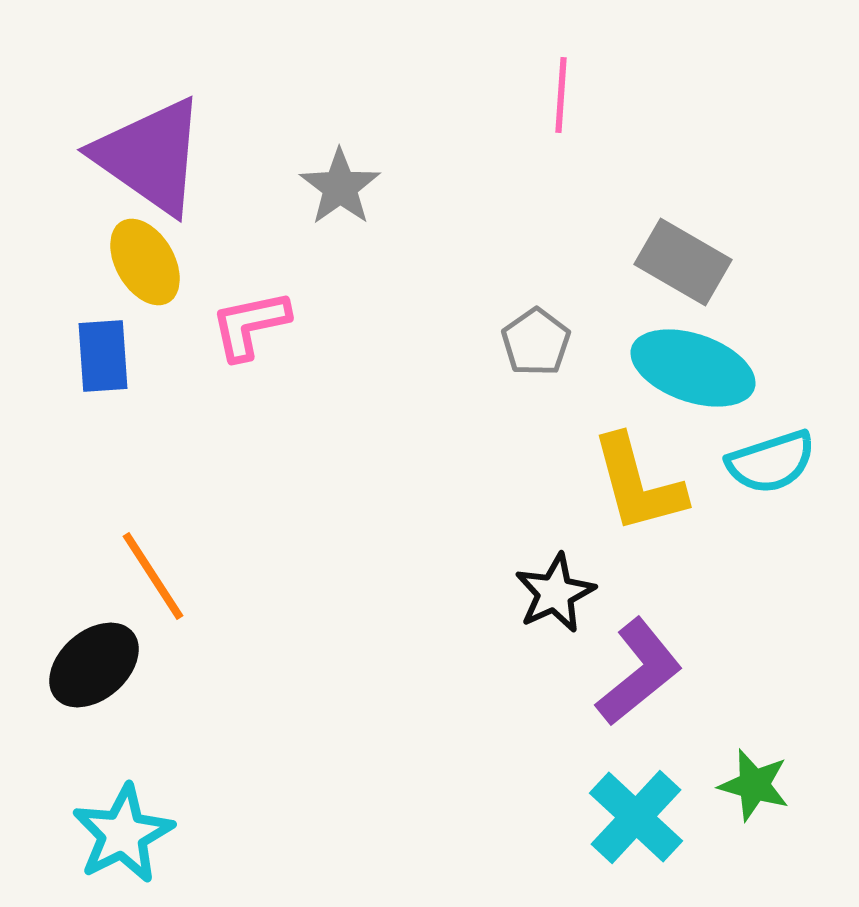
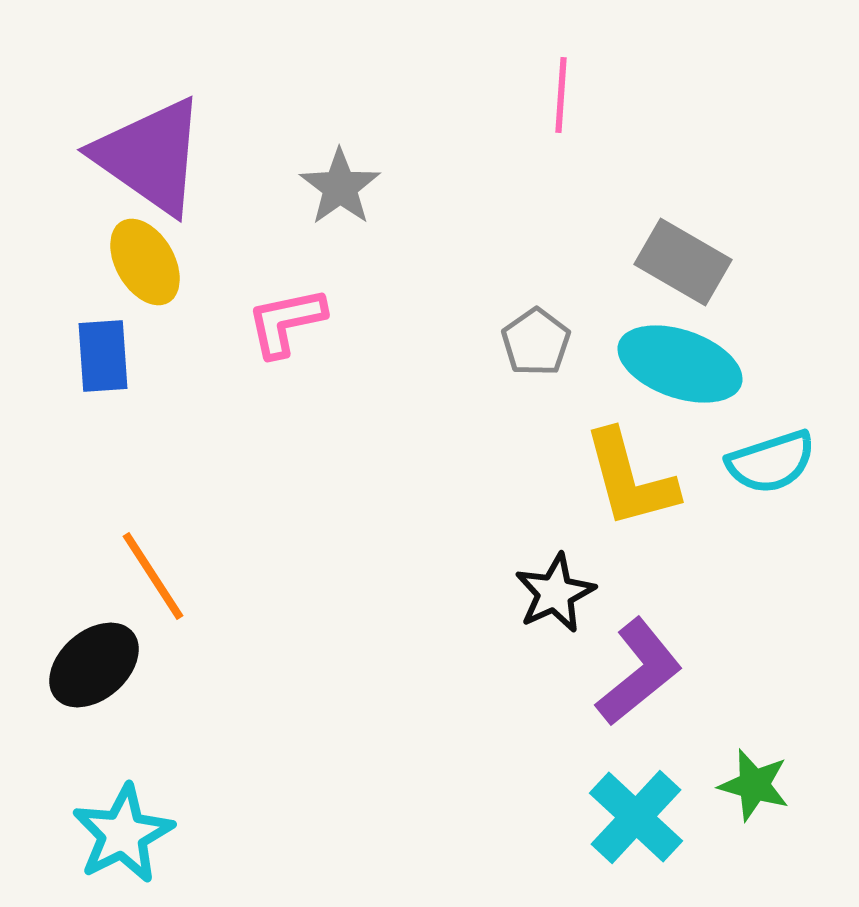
pink L-shape: moved 36 px right, 3 px up
cyan ellipse: moved 13 px left, 4 px up
yellow L-shape: moved 8 px left, 5 px up
